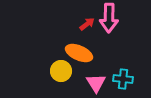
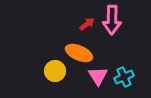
pink arrow: moved 3 px right, 2 px down
yellow circle: moved 6 px left
cyan cross: moved 1 px right, 2 px up; rotated 30 degrees counterclockwise
pink triangle: moved 2 px right, 7 px up
